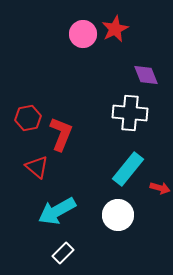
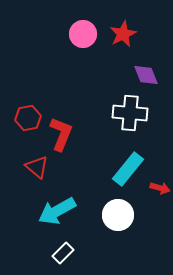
red star: moved 8 px right, 5 px down
